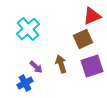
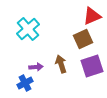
purple arrow: rotated 48 degrees counterclockwise
